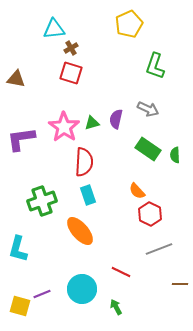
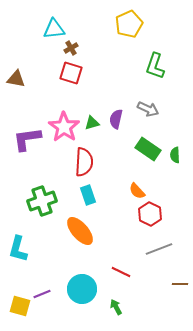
purple L-shape: moved 6 px right
